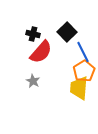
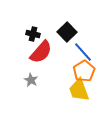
blue line: rotated 15 degrees counterclockwise
gray star: moved 2 px left, 1 px up
yellow trapezoid: moved 2 px down; rotated 25 degrees counterclockwise
